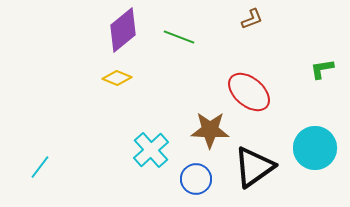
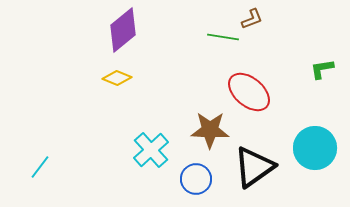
green line: moved 44 px right; rotated 12 degrees counterclockwise
